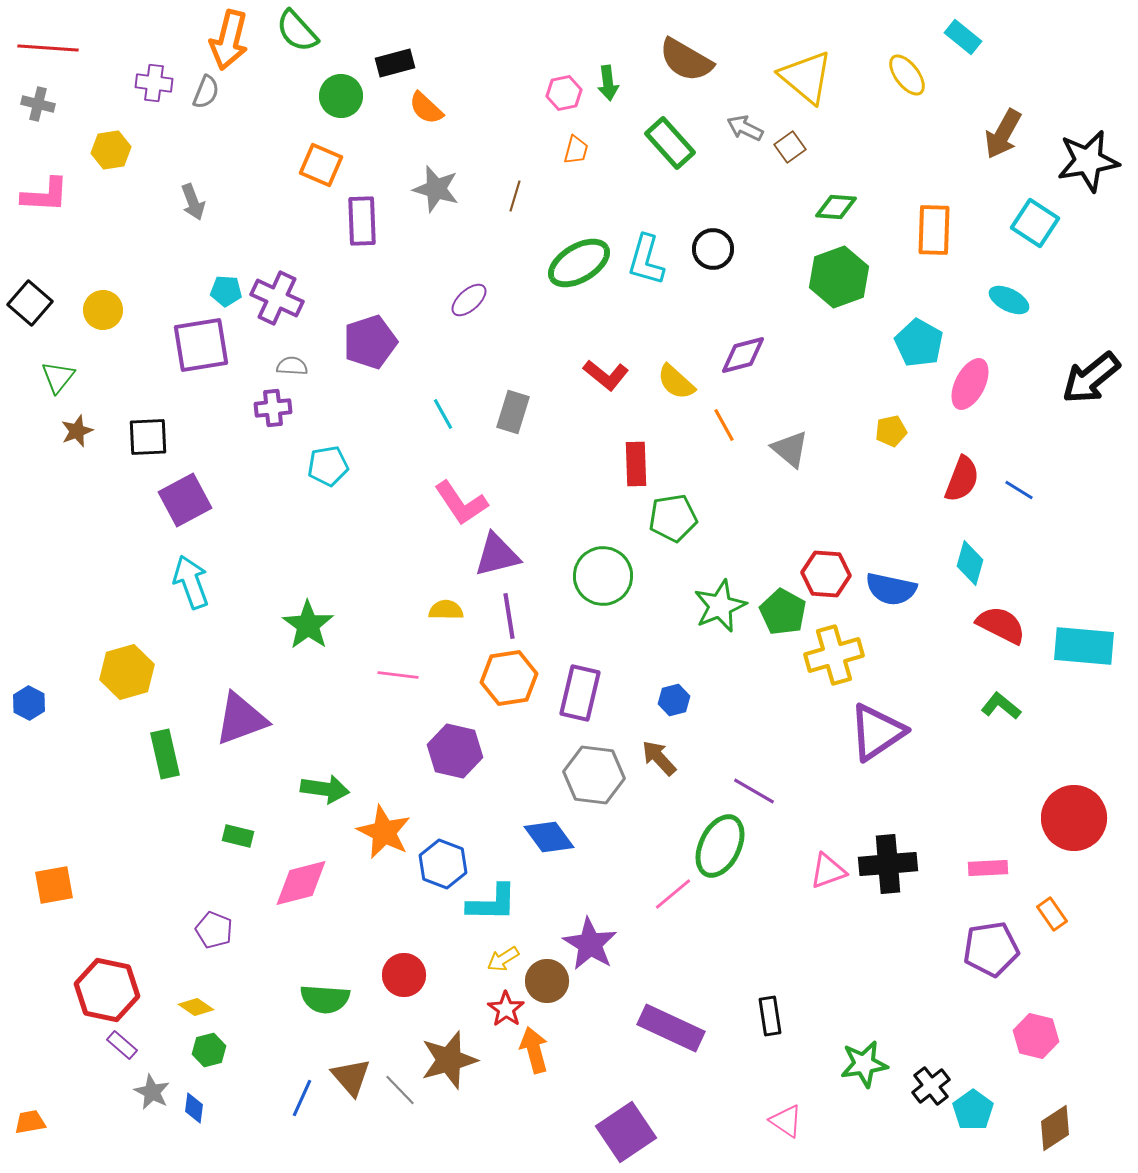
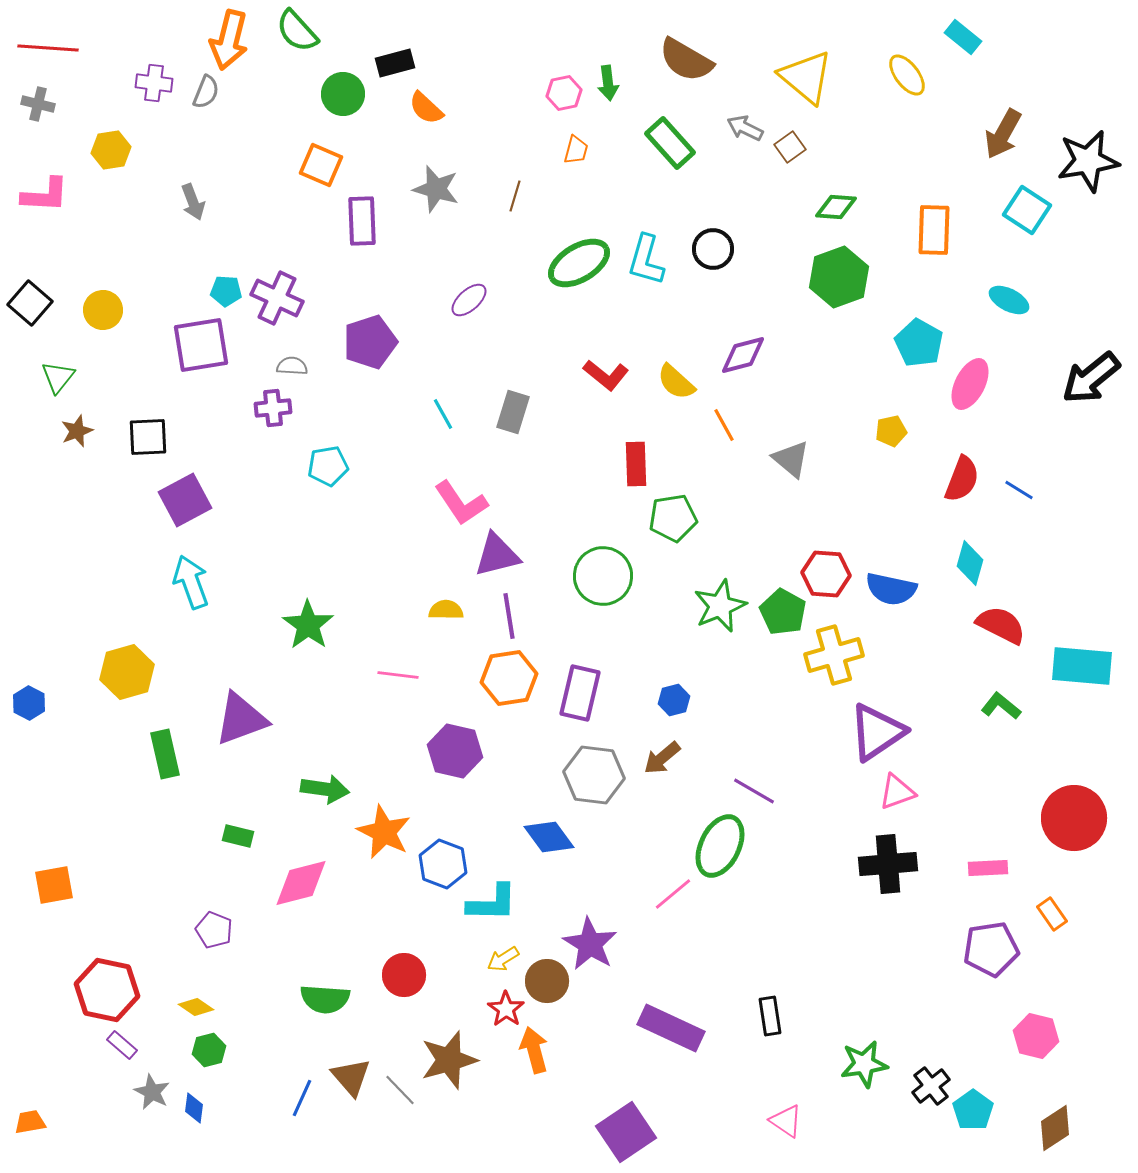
green circle at (341, 96): moved 2 px right, 2 px up
cyan square at (1035, 223): moved 8 px left, 13 px up
gray triangle at (790, 449): moved 1 px right, 10 px down
cyan rectangle at (1084, 646): moved 2 px left, 20 px down
brown arrow at (659, 758): moved 3 px right; rotated 87 degrees counterclockwise
pink triangle at (828, 871): moved 69 px right, 79 px up
